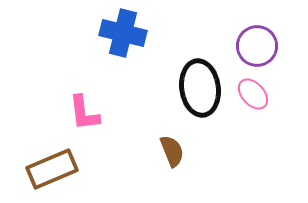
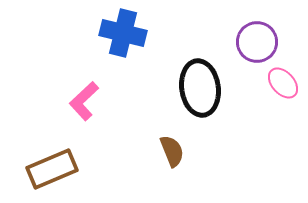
purple circle: moved 4 px up
pink ellipse: moved 30 px right, 11 px up
pink L-shape: moved 12 px up; rotated 54 degrees clockwise
